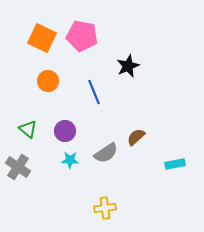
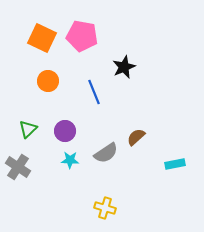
black star: moved 4 px left, 1 px down
green triangle: rotated 36 degrees clockwise
yellow cross: rotated 25 degrees clockwise
